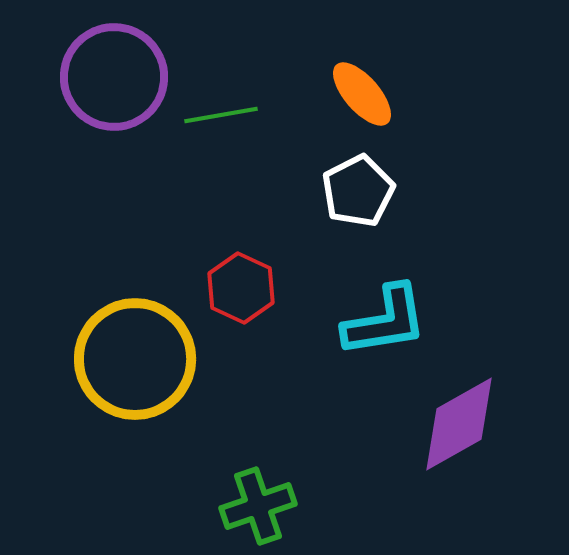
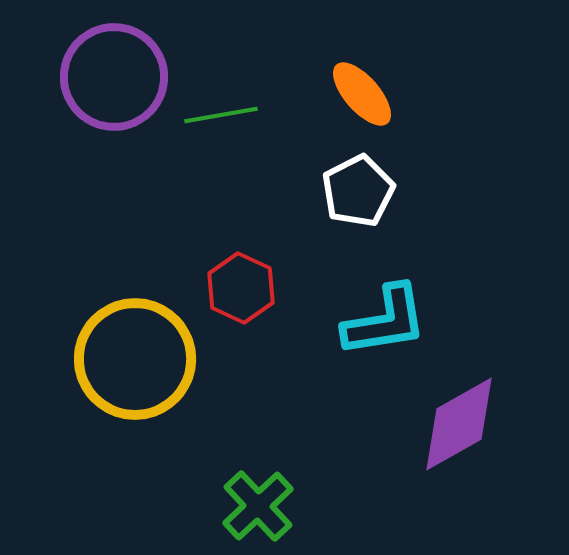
green cross: rotated 24 degrees counterclockwise
